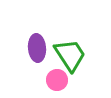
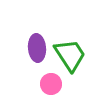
pink circle: moved 6 px left, 4 px down
